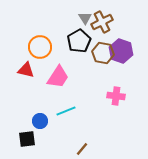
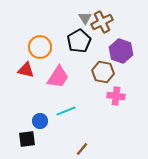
brown hexagon: moved 19 px down
